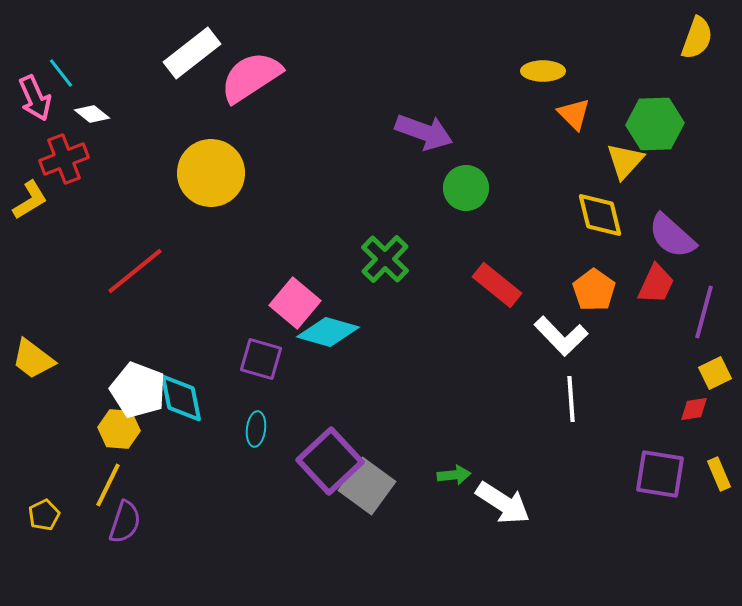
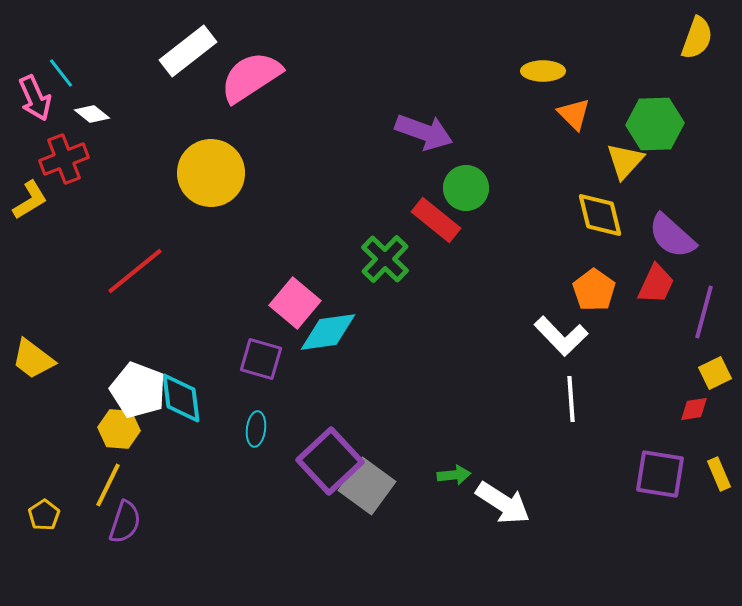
white rectangle at (192, 53): moved 4 px left, 2 px up
red rectangle at (497, 285): moved 61 px left, 65 px up
cyan diamond at (328, 332): rotated 24 degrees counterclockwise
cyan diamond at (181, 398): rotated 4 degrees clockwise
yellow pentagon at (44, 515): rotated 8 degrees counterclockwise
